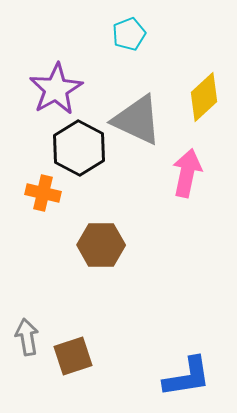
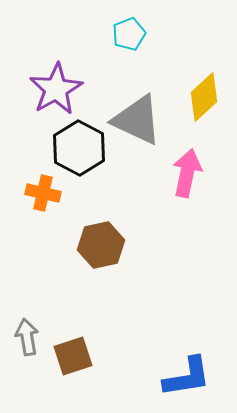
brown hexagon: rotated 12 degrees counterclockwise
